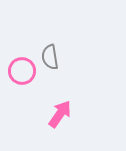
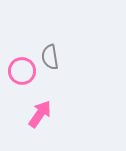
pink arrow: moved 20 px left
